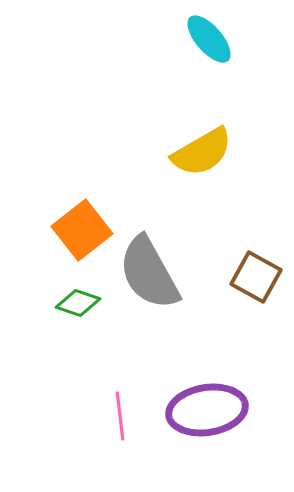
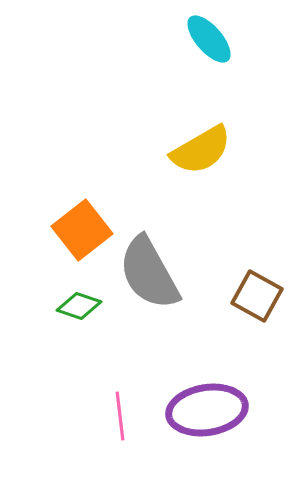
yellow semicircle: moved 1 px left, 2 px up
brown square: moved 1 px right, 19 px down
green diamond: moved 1 px right, 3 px down
